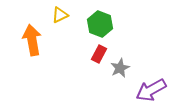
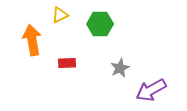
green hexagon: rotated 20 degrees counterclockwise
red rectangle: moved 32 px left, 9 px down; rotated 60 degrees clockwise
